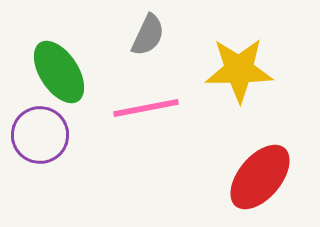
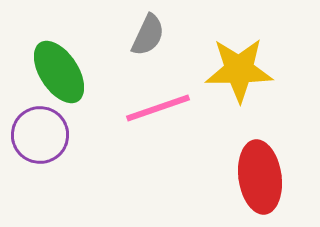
pink line: moved 12 px right; rotated 8 degrees counterclockwise
red ellipse: rotated 48 degrees counterclockwise
